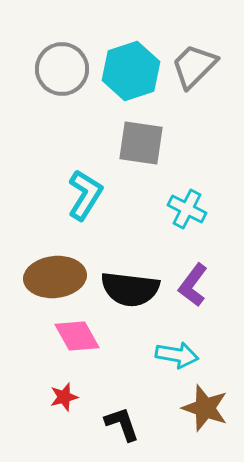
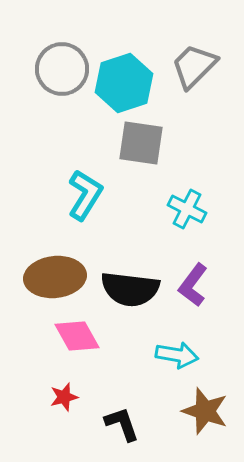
cyan hexagon: moved 7 px left, 12 px down
brown star: moved 3 px down
